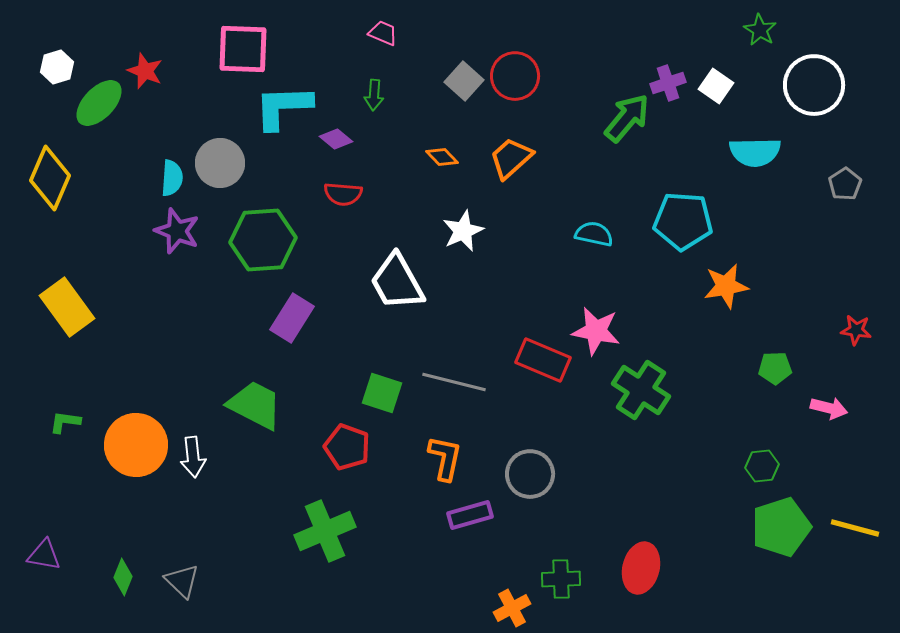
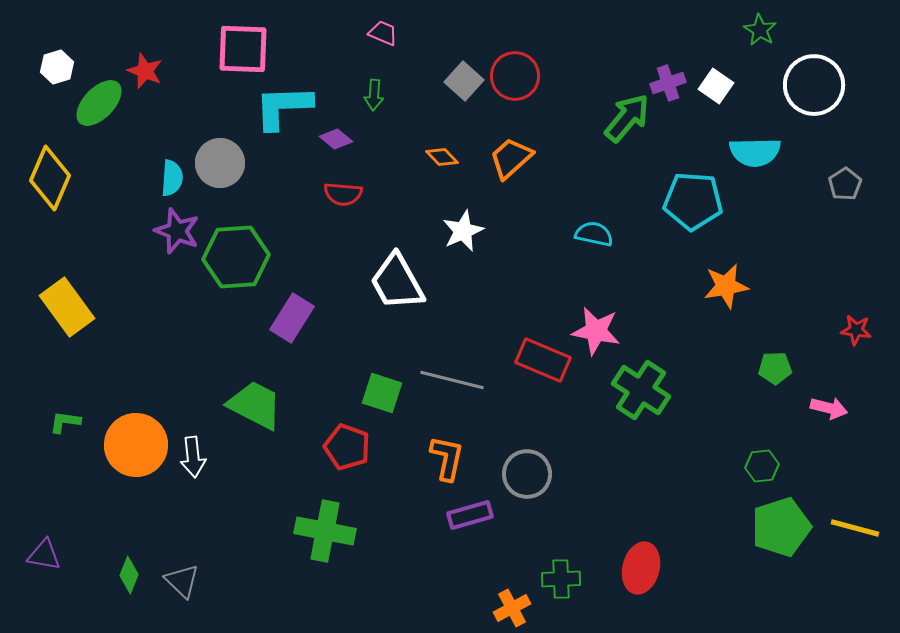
cyan pentagon at (683, 221): moved 10 px right, 20 px up
green hexagon at (263, 240): moved 27 px left, 17 px down
gray line at (454, 382): moved 2 px left, 2 px up
orange L-shape at (445, 458): moved 2 px right
gray circle at (530, 474): moved 3 px left
green cross at (325, 531): rotated 34 degrees clockwise
green diamond at (123, 577): moved 6 px right, 2 px up
